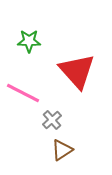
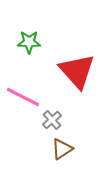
green star: moved 1 px down
pink line: moved 4 px down
brown triangle: moved 1 px up
